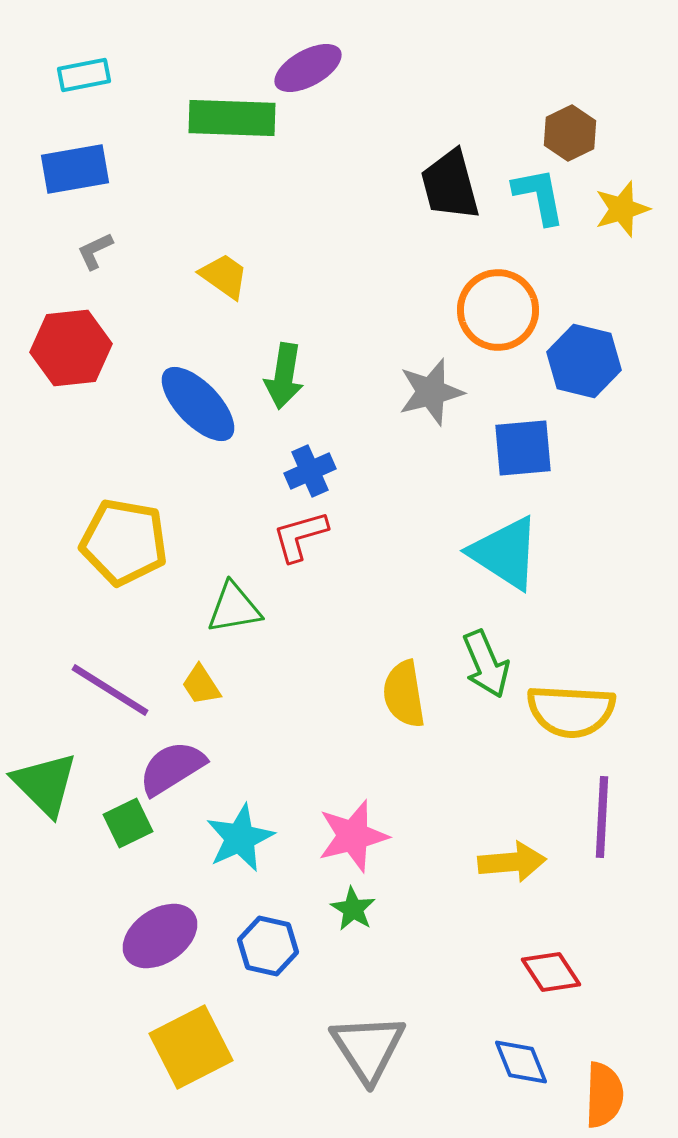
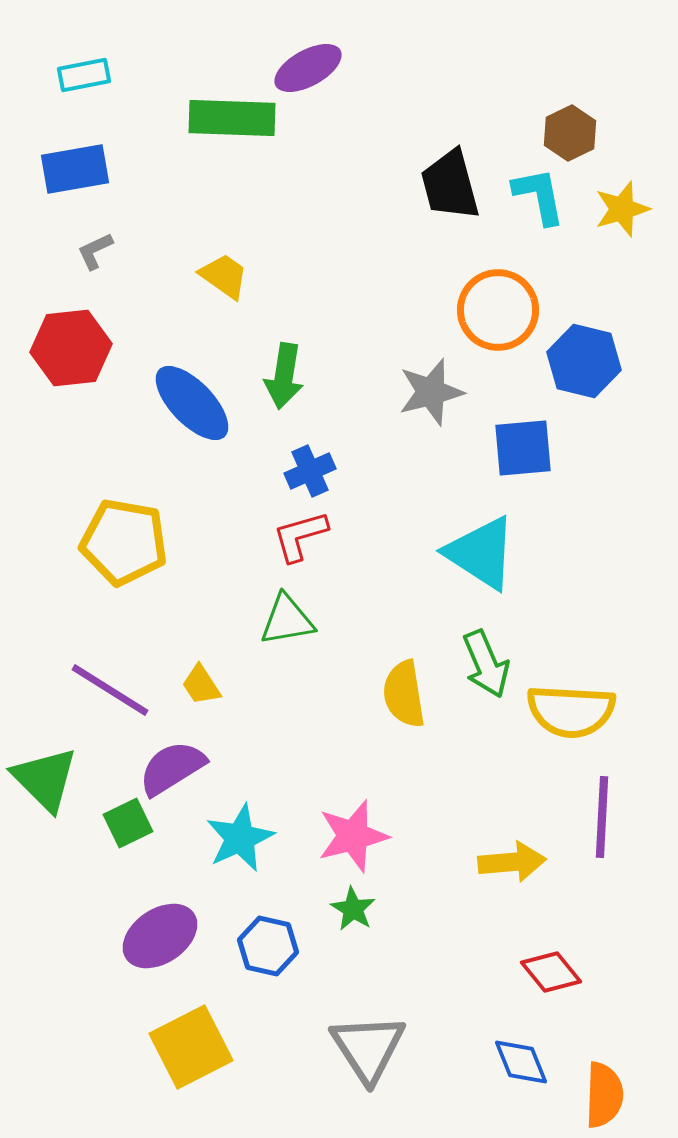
blue ellipse at (198, 404): moved 6 px left, 1 px up
cyan triangle at (505, 553): moved 24 px left
green triangle at (234, 608): moved 53 px right, 12 px down
green triangle at (45, 784): moved 5 px up
red diamond at (551, 972): rotated 6 degrees counterclockwise
